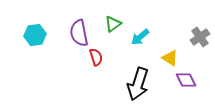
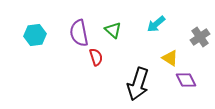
green triangle: moved 6 px down; rotated 42 degrees counterclockwise
cyan arrow: moved 16 px right, 13 px up
